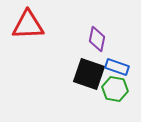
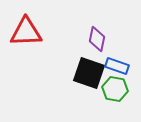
red triangle: moved 2 px left, 7 px down
blue rectangle: moved 1 px up
black square: moved 1 px up
